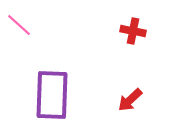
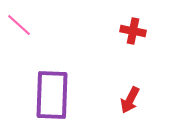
red arrow: rotated 20 degrees counterclockwise
